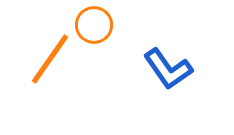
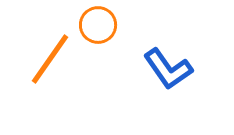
orange circle: moved 4 px right
